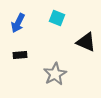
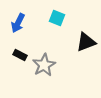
black triangle: rotated 45 degrees counterclockwise
black rectangle: rotated 32 degrees clockwise
gray star: moved 11 px left, 9 px up
